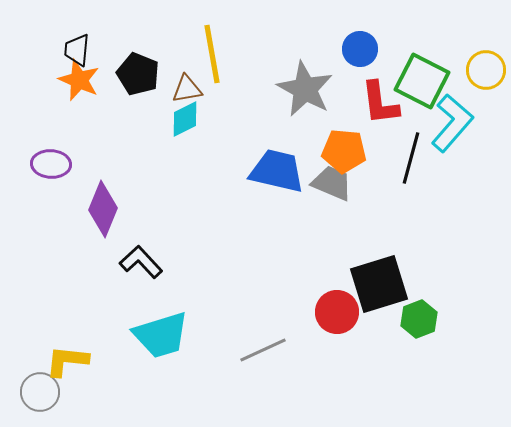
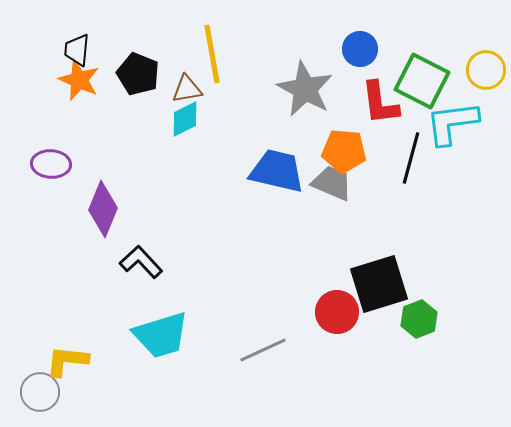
cyan L-shape: rotated 138 degrees counterclockwise
